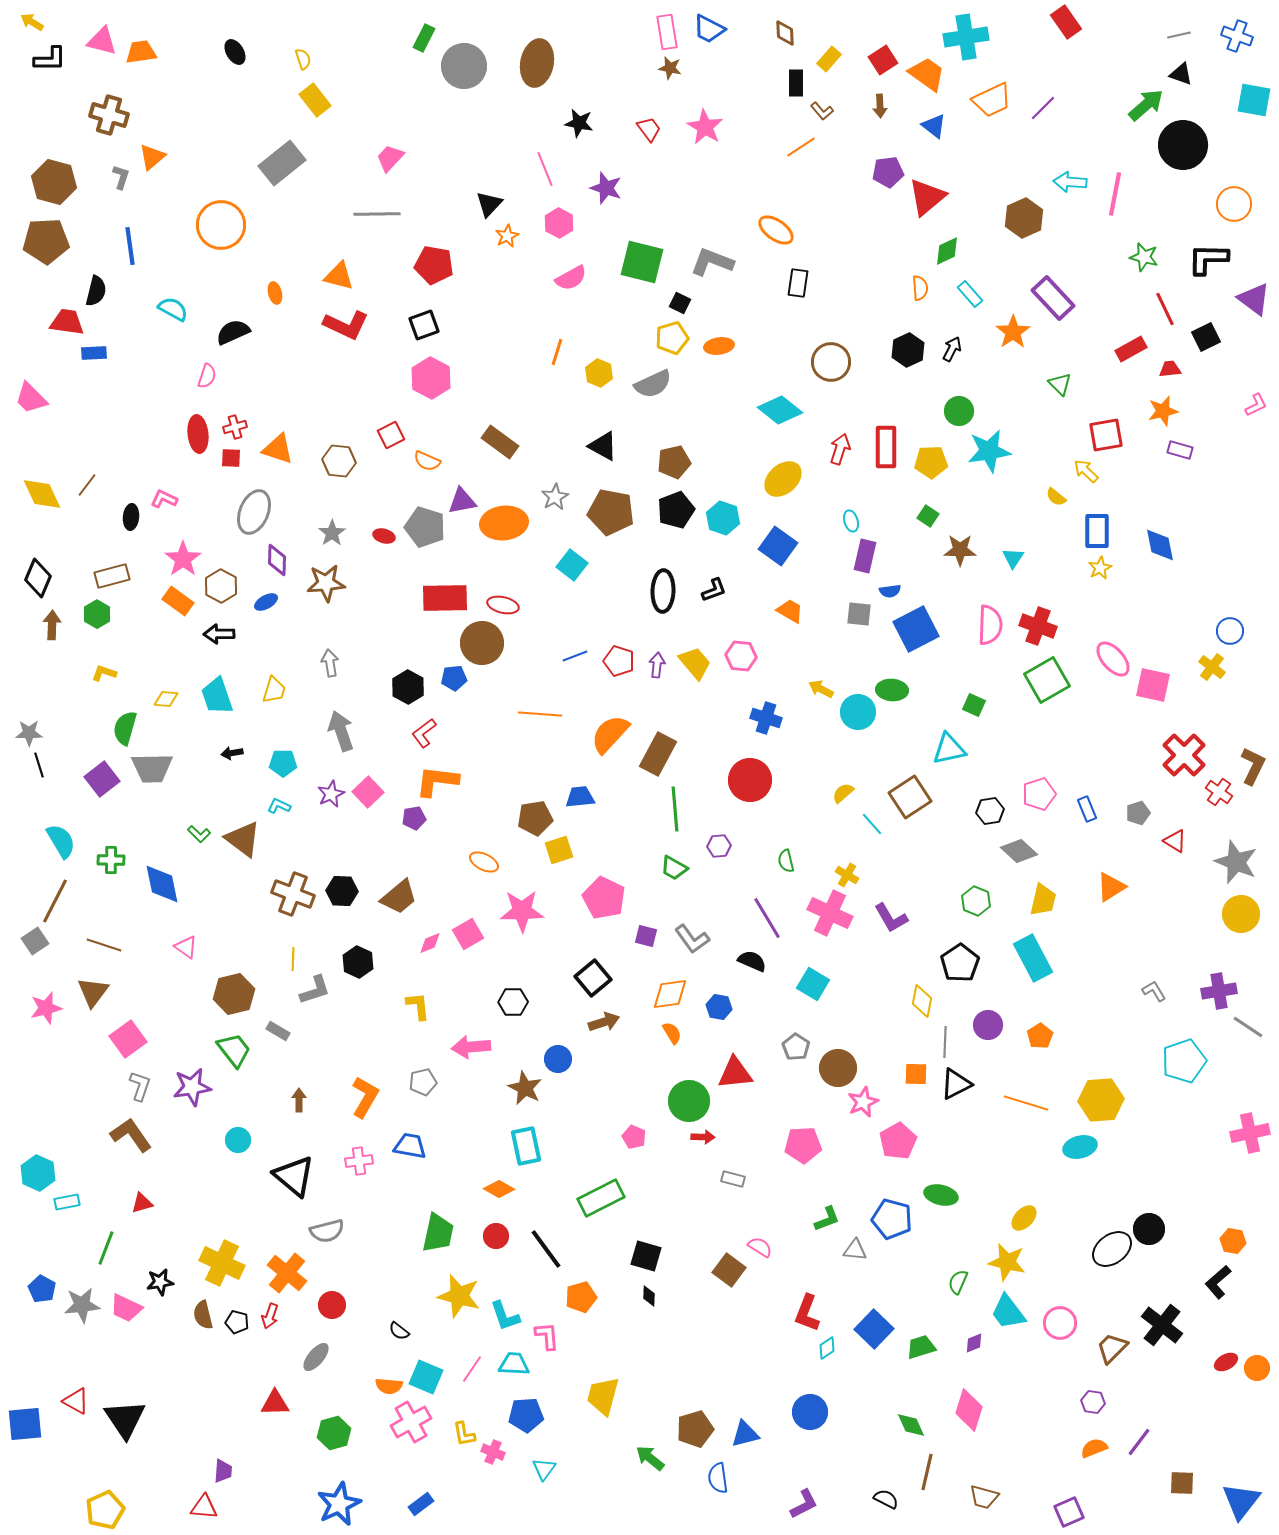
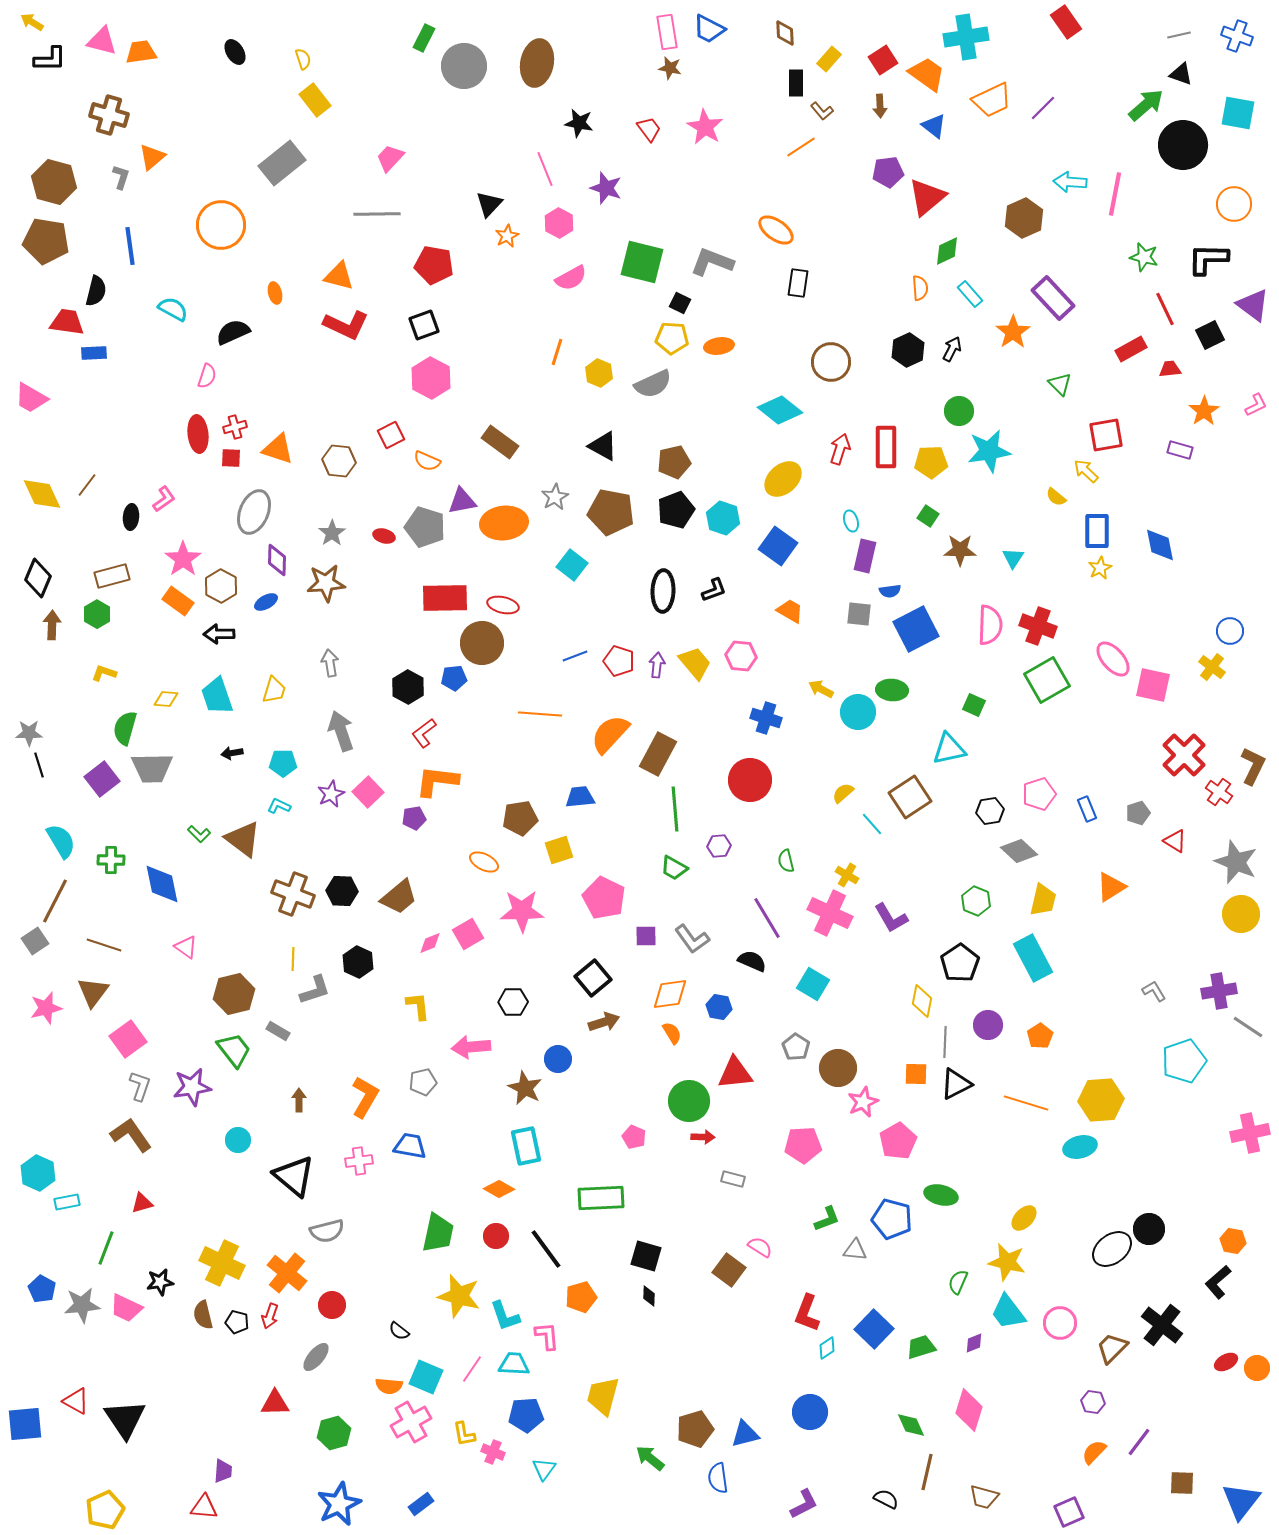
cyan square at (1254, 100): moved 16 px left, 13 px down
brown pentagon at (46, 241): rotated 12 degrees clockwise
purple triangle at (1254, 299): moved 1 px left, 6 px down
black square at (1206, 337): moved 4 px right, 2 px up
yellow pentagon at (672, 338): rotated 20 degrees clockwise
pink trapezoid at (31, 398): rotated 15 degrees counterclockwise
orange star at (1163, 411): moved 41 px right; rotated 20 degrees counterclockwise
pink L-shape at (164, 499): rotated 120 degrees clockwise
brown pentagon at (535, 818): moved 15 px left
purple square at (646, 936): rotated 15 degrees counterclockwise
green rectangle at (601, 1198): rotated 24 degrees clockwise
orange semicircle at (1094, 1448): moved 4 px down; rotated 24 degrees counterclockwise
